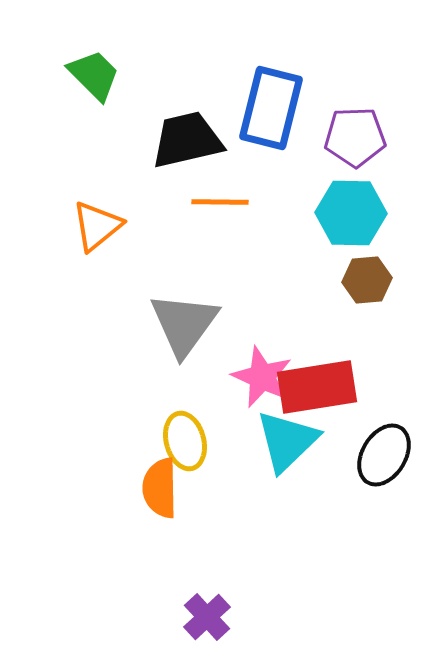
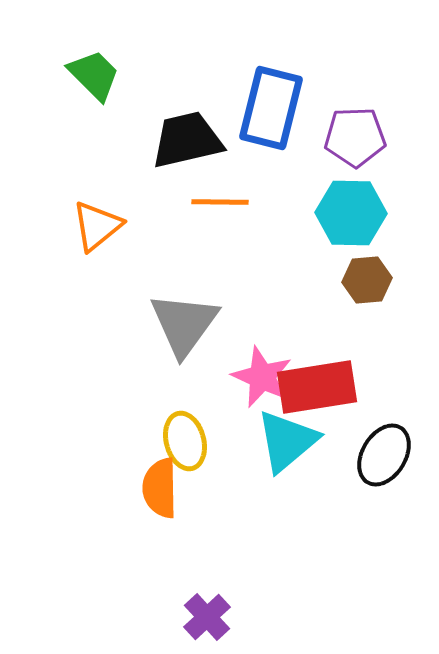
cyan triangle: rotated 4 degrees clockwise
